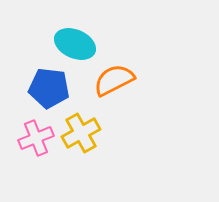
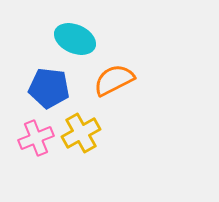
cyan ellipse: moved 5 px up
